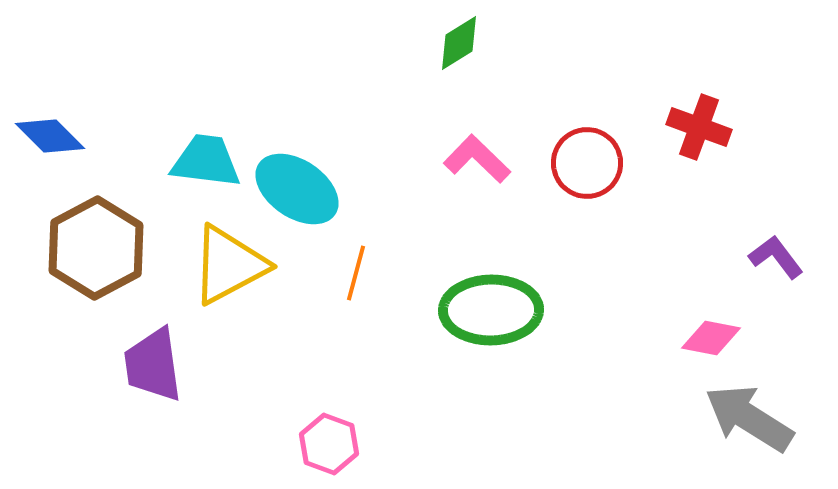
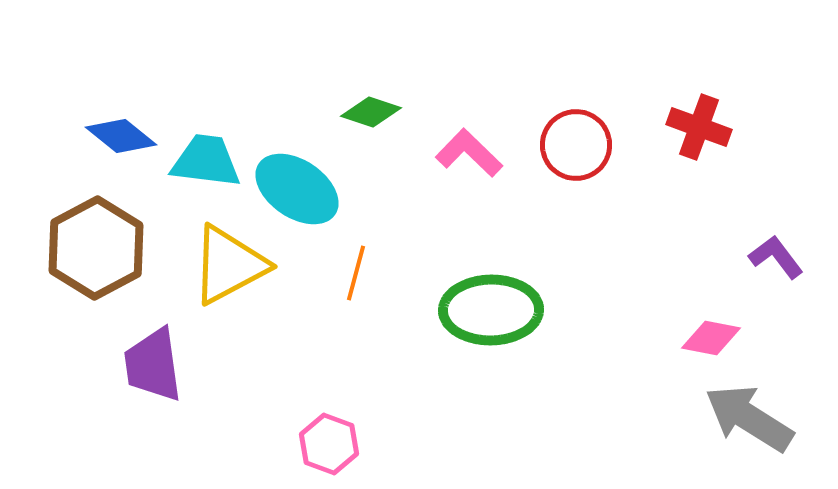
green diamond: moved 88 px left, 69 px down; rotated 50 degrees clockwise
blue diamond: moved 71 px right; rotated 6 degrees counterclockwise
pink L-shape: moved 8 px left, 6 px up
red circle: moved 11 px left, 18 px up
